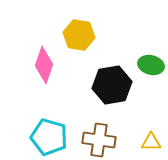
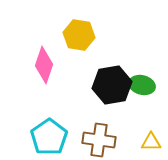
green ellipse: moved 9 px left, 20 px down
cyan pentagon: rotated 21 degrees clockwise
